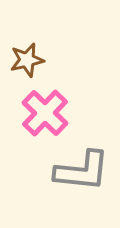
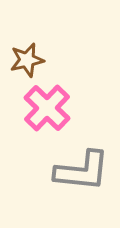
pink cross: moved 2 px right, 5 px up
